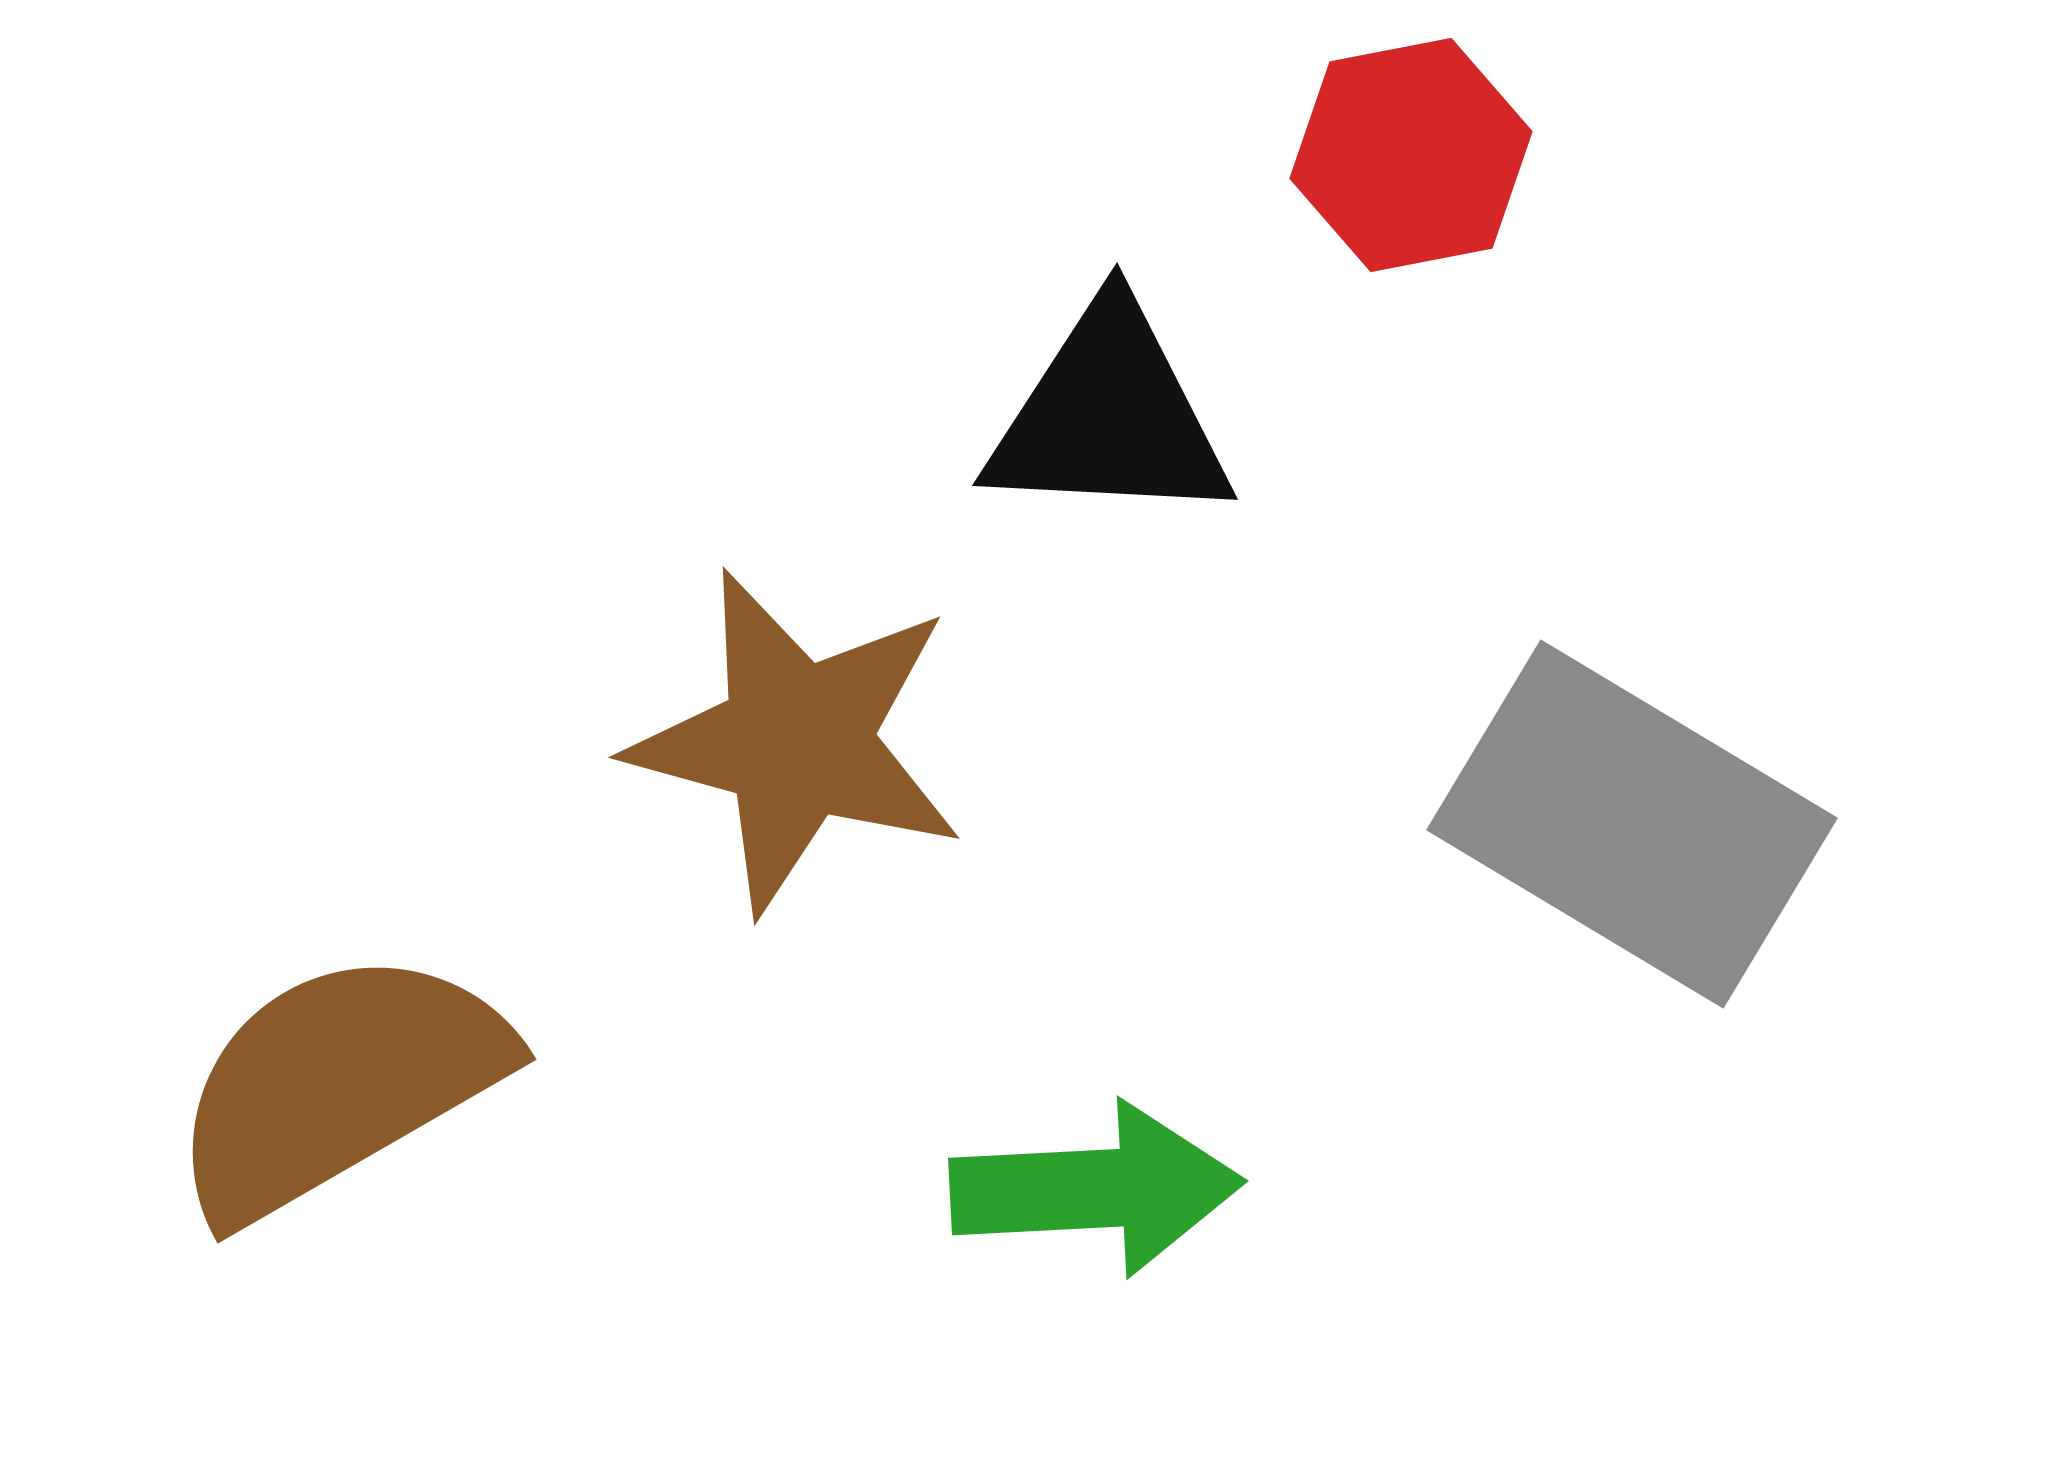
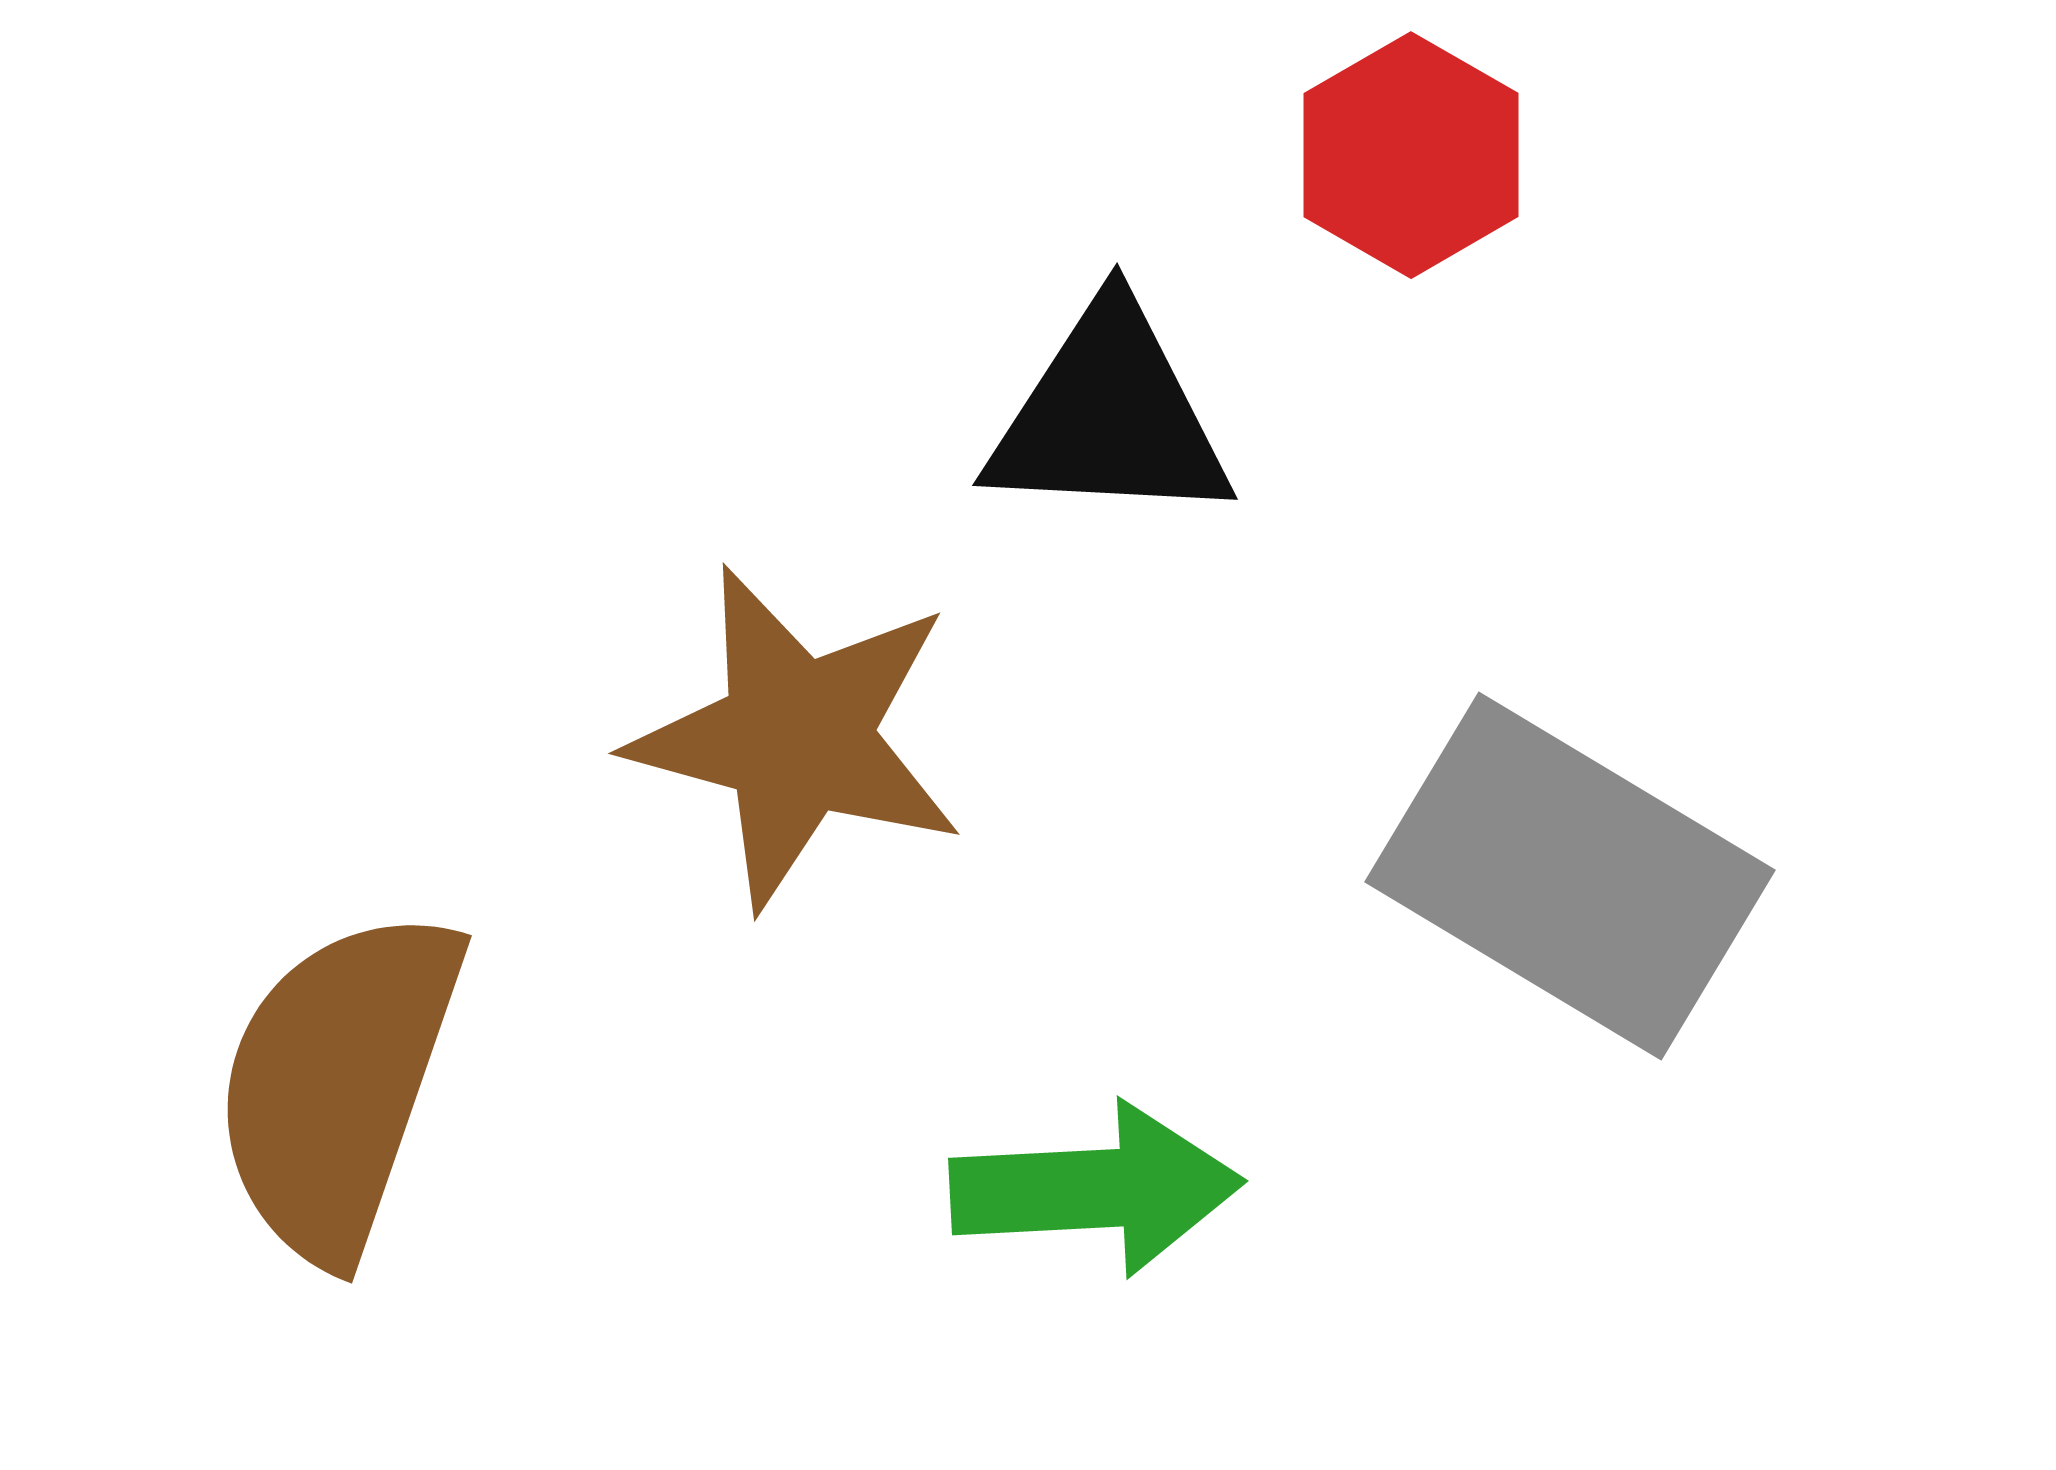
red hexagon: rotated 19 degrees counterclockwise
brown star: moved 4 px up
gray rectangle: moved 62 px left, 52 px down
brown semicircle: rotated 41 degrees counterclockwise
